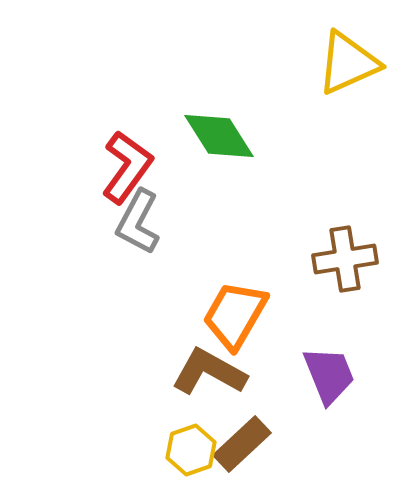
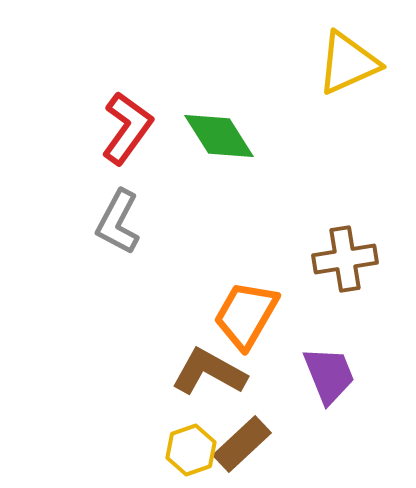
red L-shape: moved 39 px up
gray L-shape: moved 20 px left
orange trapezoid: moved 11 px right
